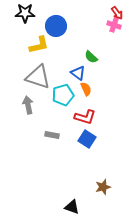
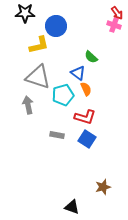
gray rectangle: moved 5 px right
